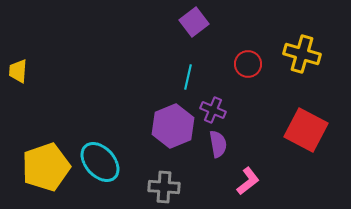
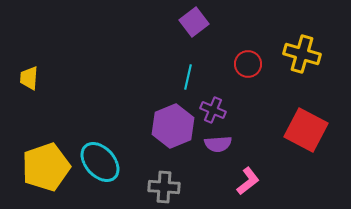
yellow trapezoid: moved 11 px right, 7 px down
purple semicircle: rotated 96 degrees clockwise
